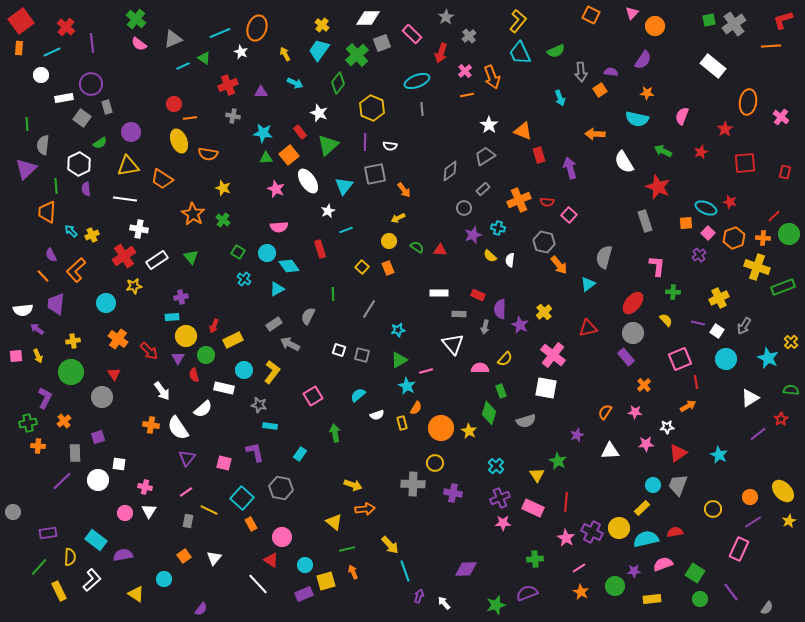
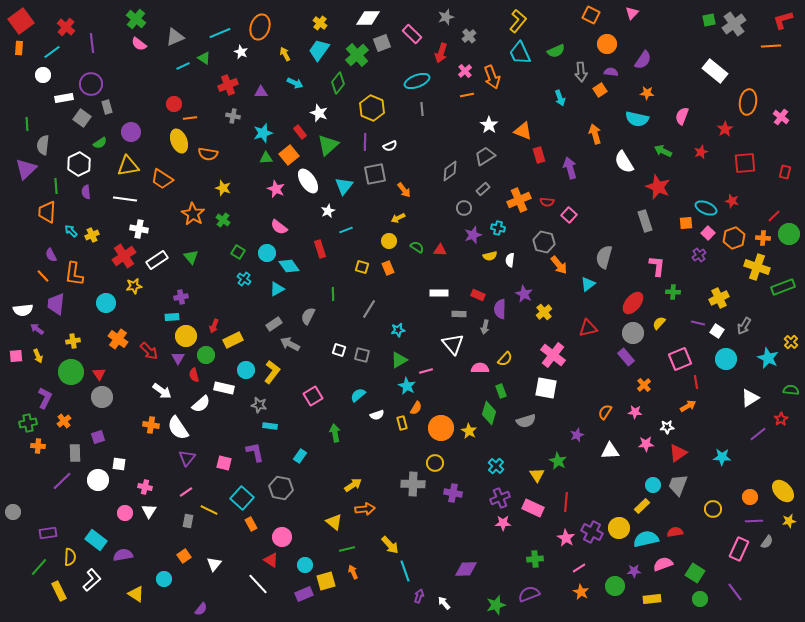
gray star at (446, 17): rotated 14 degrees clockwise
yellow cross at (322, 25): moved 2 px left, 2 px up
orange circle at (655, 26): moved 48 px left, 18 px down
orange ellipse at (257, 28): moved 3 px right, 1 px up
gray triangle at (173, 39): moved 2 px right, 2 px up
cyan line at (52, 52): rotated 12 degrees counterclockwise
white rectangle at (713, 66): moved 2 px right, 5 px down
white circle at (41, 75): moved 2 px right
cyan star at (263, 133): rotated 24 degrees counterclockwise
orange arrow at (595, 134): rotated 72 degrees clockwise
white semicircle at (390, 146): rotated 32 degrees counterclockwise
purple semicircle at (86, 189): moved 3 px down
red star at (730, 202): moved 2 px right, 1 px up
pink semicircle at (279, 227): rotated 42 degrees clockwise
yellow semicircle at (490, 256): rotated 56 degrees counterclockwise
yellow square at (362, 267): rotated 24 degrees counterclockwise
orange L-shape at (76, 270): moved 2 px left, 4 px down; rotated 40 degrees counterclockwise
yellow semicircle at (666, 320): moved 7 px left, 3 px down; rotated 96 degrees counterclockwise
purple star at (520, 325): moved 4 px right, 31 px up
cyan circle at (244, 370): moved 2 px right
red triangle at (114, 374): moved 15 px left
white arrow at (162, 391): rotated 18 degrees counterclockwise
white semicircle at (203, 409): moved 2 px left, 5 px up
cyan rectangle at (300, 454): moved 2 px down
cyan star at (719, 455): moved 3 px right, 2 px down; rotated 24 degrees counterclockwise
yellow arrow at (353, 485): rotated 54 degrees counterclockwise
yellow rectangle at (642, 508): moved 2 px up
yellow star at (789, 521): rotated 16 degrees clockwise
purple line at (753, 522): moved 1 px right, 1 px up; rotated 30 degrees clockwise
white triangle at (214, 558): moved 6 px down
purple line at (731, 592): moved 4 px right
purple semicircle at (527, 593): moved 2 px right, 1 px down
gray semicircle at (767, 608): moved 66 px up
